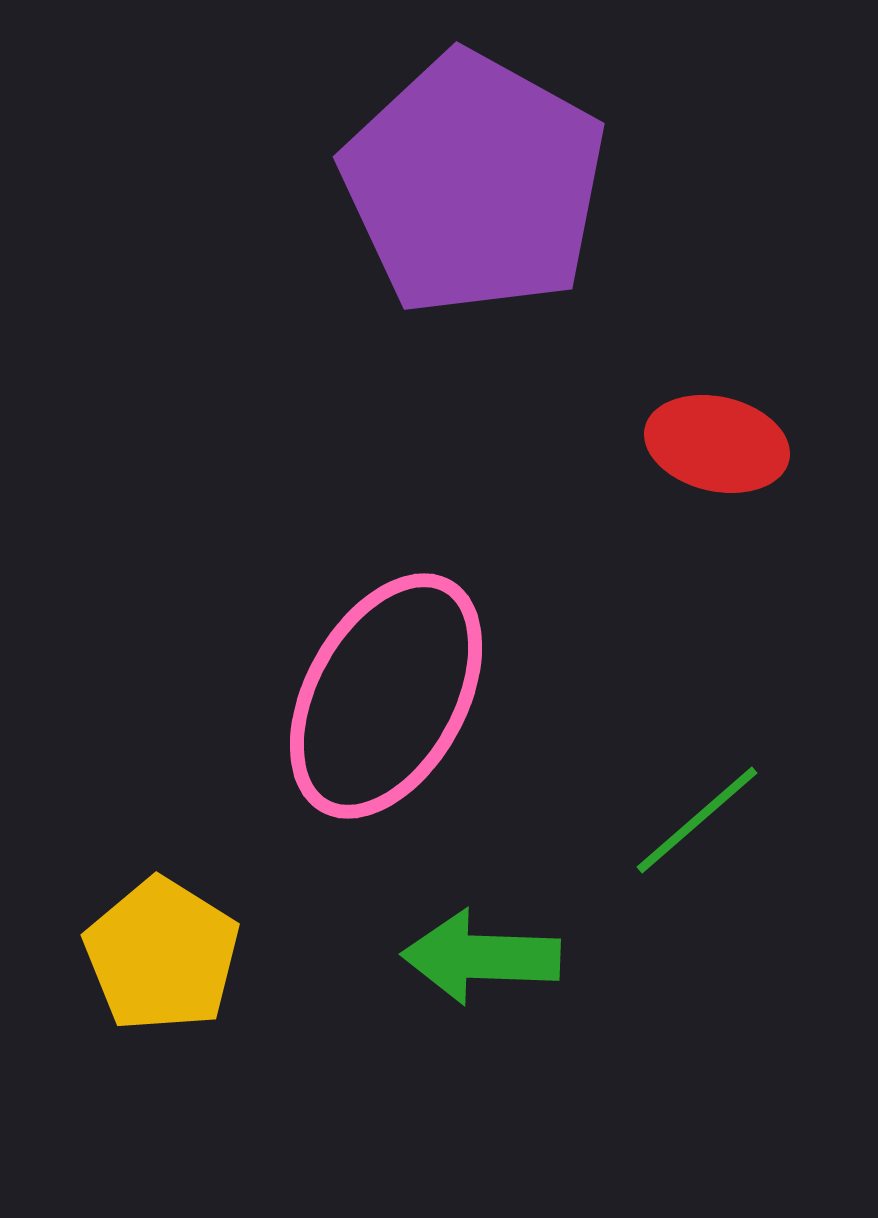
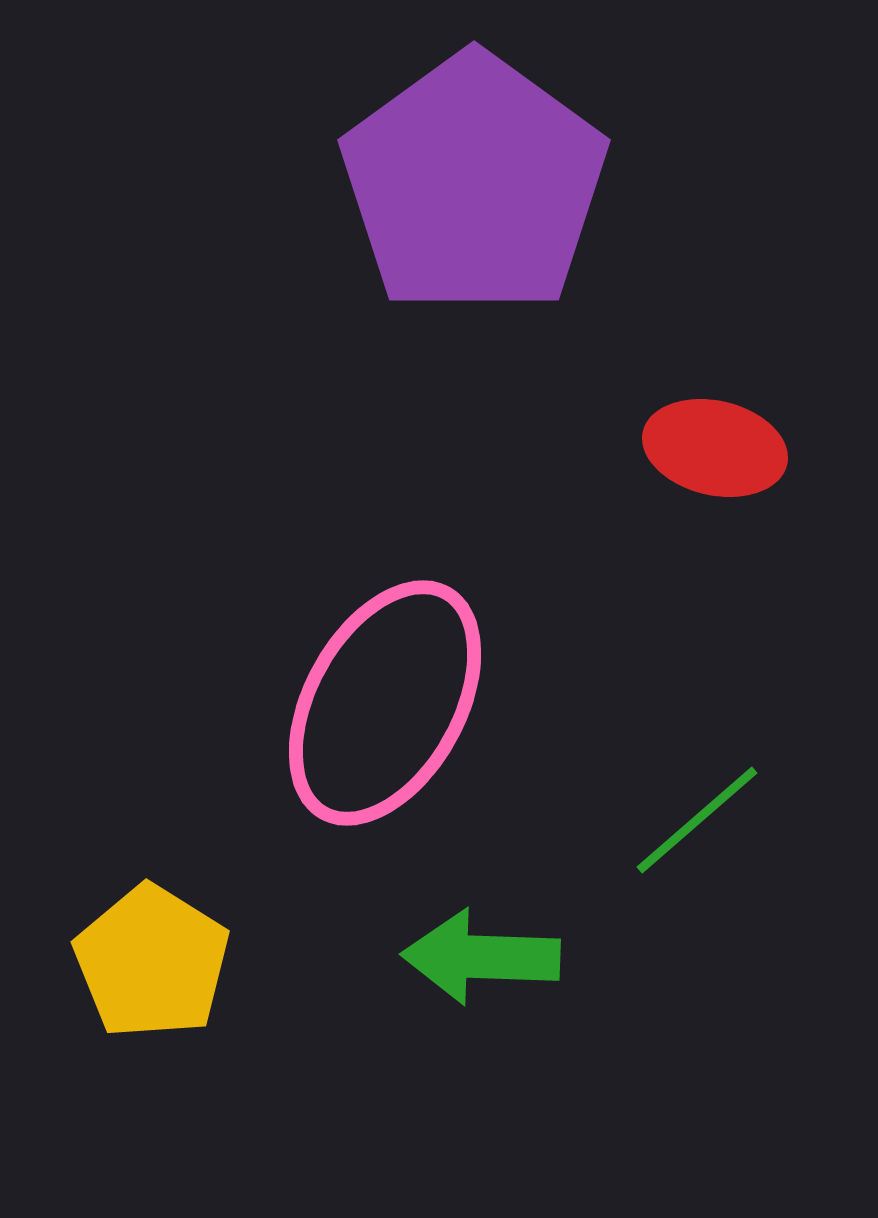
purple pentagon: rotated 7 degrees clockwise
red ellipse: moved 2 px left, 4 px down
pink ellipse: moved 1 px left, 7 px down
yellow pentagon: moved 10 px left, 7 px down
